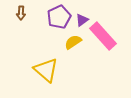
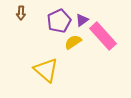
purple pentagon: moved 4 px down
